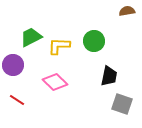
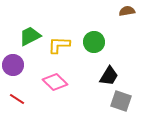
green trapezoid: moved 1 px left, 1 px up
green circle: moved 1 px down
yellow L-shape: moved 1 px up
black trapezoid: rotated 20 degrees clockwise
red line: moved 1 px up
gray square: moved 1 px left, 3 px up
